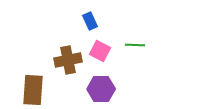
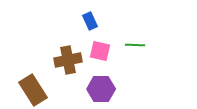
pink square: rotated 15 degrees counterclockwise
brown rectangle: rotated 36 degrees counterclockwise
